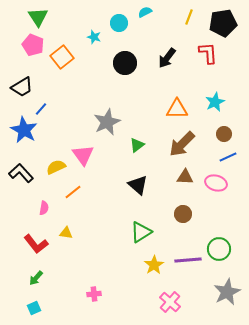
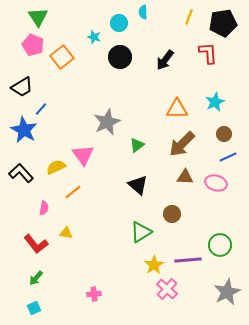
cyan semicircle at (145, 12): moved 2 px left; rotated 64 degrees counterclockwise
black arrow at (167, 58): moved 2 px left, 2 px down
black circle at (125, 63): moved 5 px left, 6 px up
brown circle at (183, 214): moved 11 px left
green circle at (219, 249): moved 1 px right, 4 px up
pink cross at (170, 302): moved 3 px left, 13 px up
